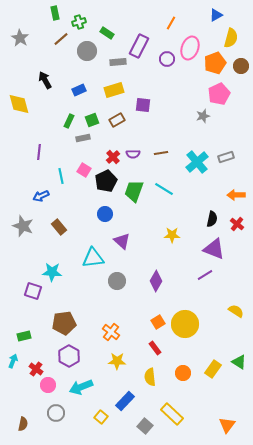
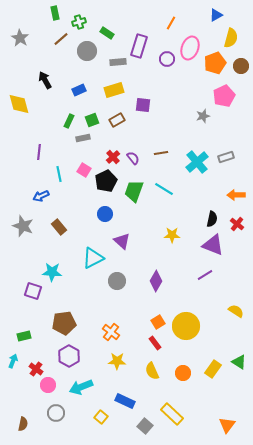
purple rectangle at (139, 46): rotated 10 degrees counterclockwise
pink pentagon at (219, 94): moved 5 px right, 2 px down
purple semicircle at (133, 154): moved 4 px down; rotated 128 degrees counterclockwise
cyan line at (61, 176): moved 2 px left, 2 px up
purple triangle at (214, 249): moved 1 px left, 4 px up
cyan triangle at (93, 258): rotated 20 degrees counterclockwise
yellow circle at (185, 324): moved 1 px right, 2 px down
red rectangle at (155, 348): moved 5 px up
yellow semicircle at (150, 377): moved 2 px right, 6 px up; rotated 18 degrees counterclockwise
blue rectangle at (125, 401): rotated 72 degrees clockwise
